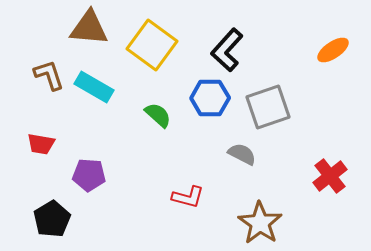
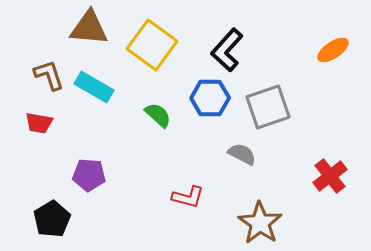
red trapezoid: moved 2 px left, 21 px up
